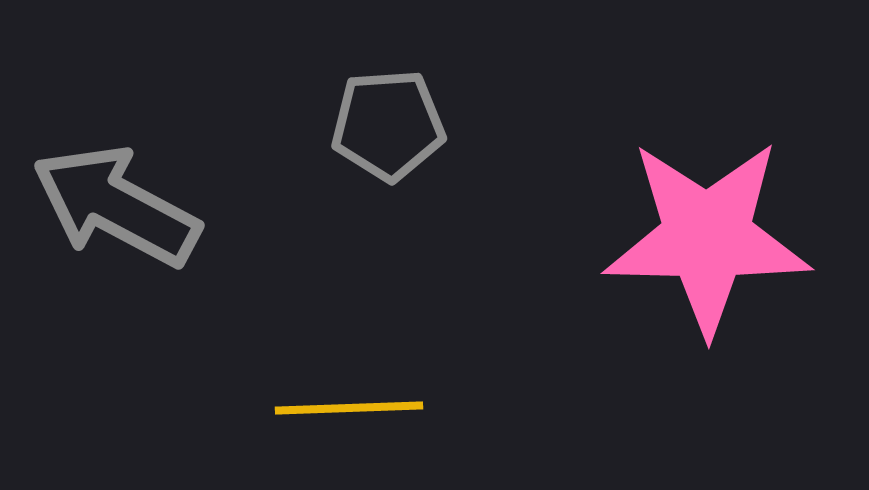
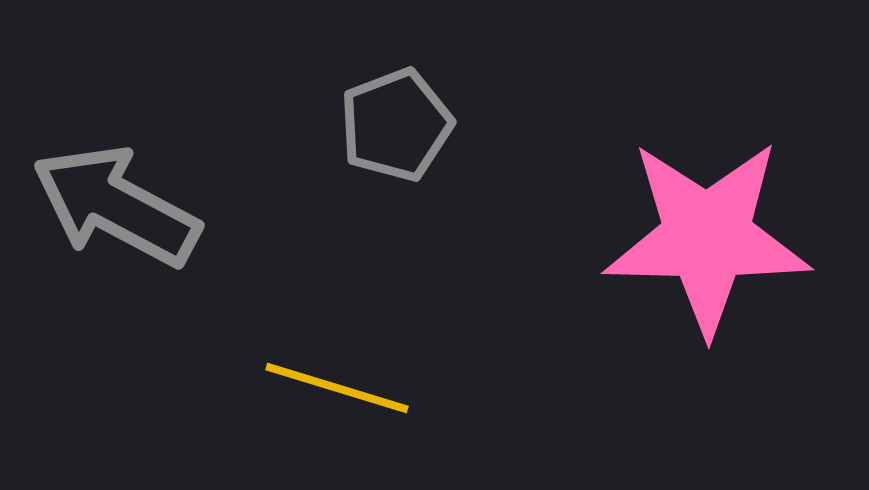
gray pentagon: moved 8 px right; rotated 17 degrees counterclockwise
yellow line: moved 12 px left, 20 px up; rotated 19 degrees clockwise
